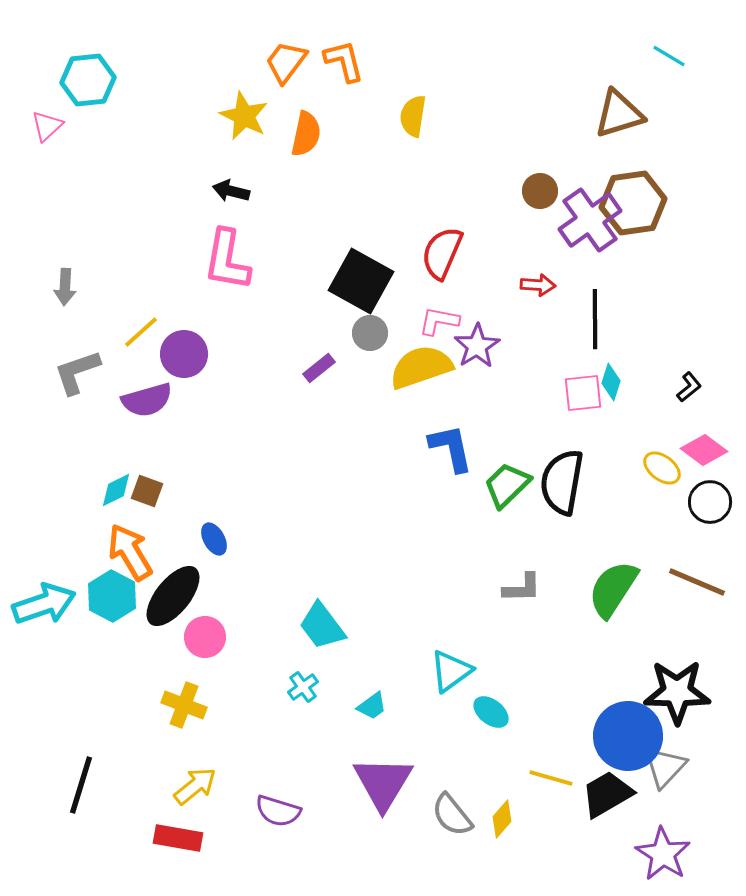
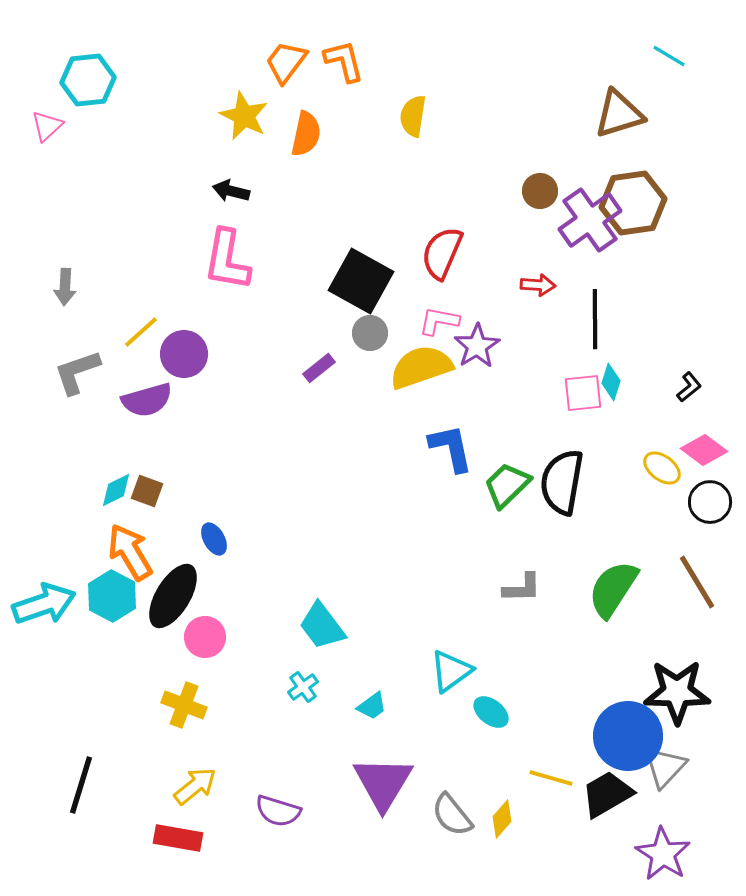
brown line at (697, 582): rotated 36 degrees clockwise
black ellipse at (173, 596): rotated 8 degrees counterclockwise
